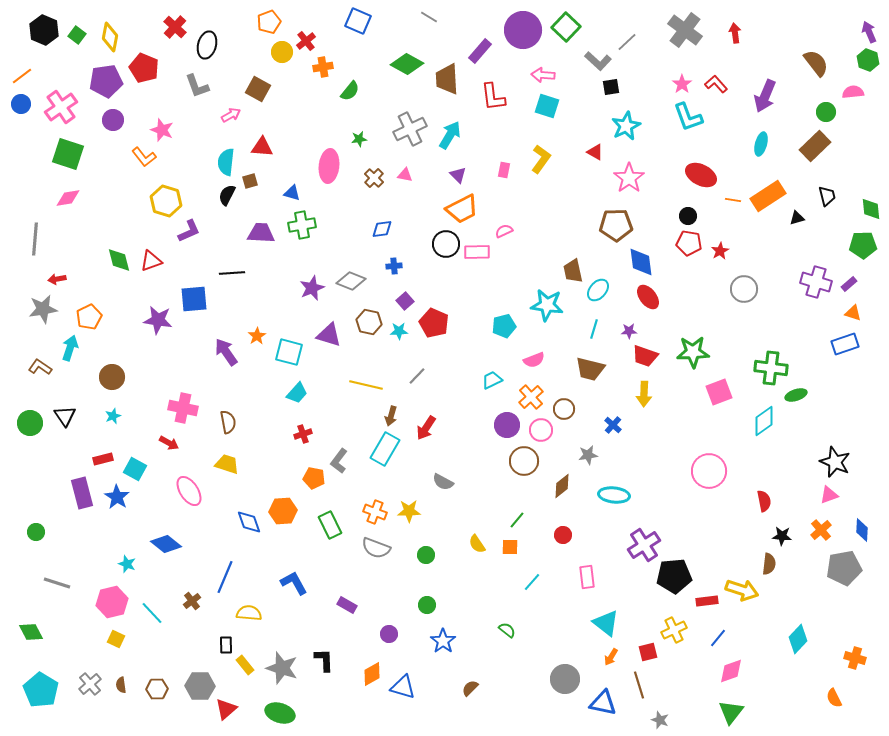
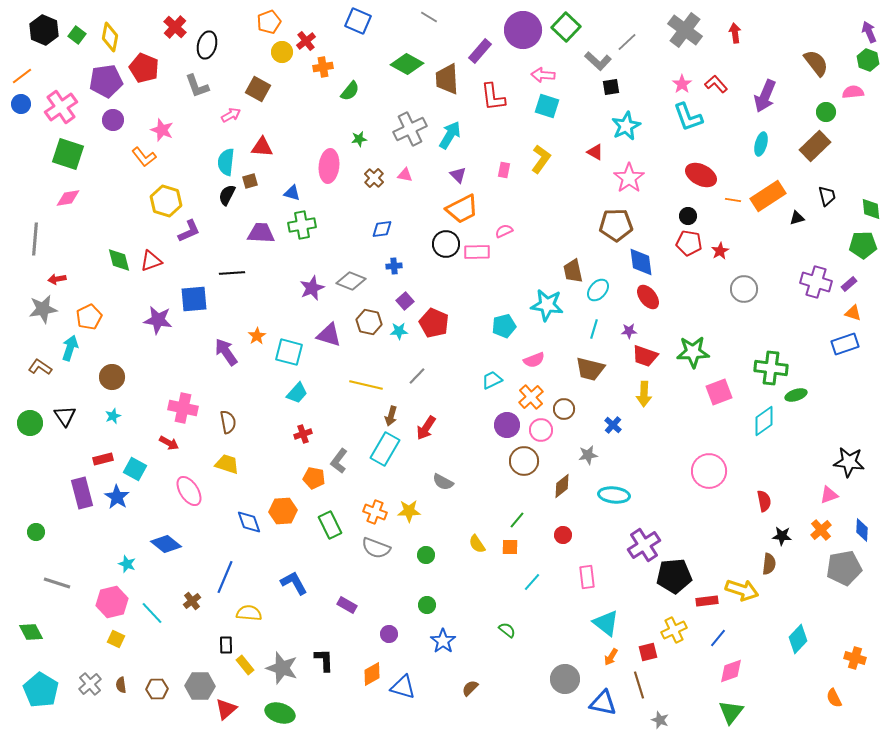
black star at (835, 462): moved 14 px right; rotated 16 degrees counterclockwise
